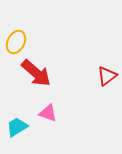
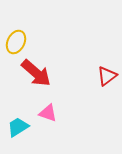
cyan trapezoid: moved 1 px right
